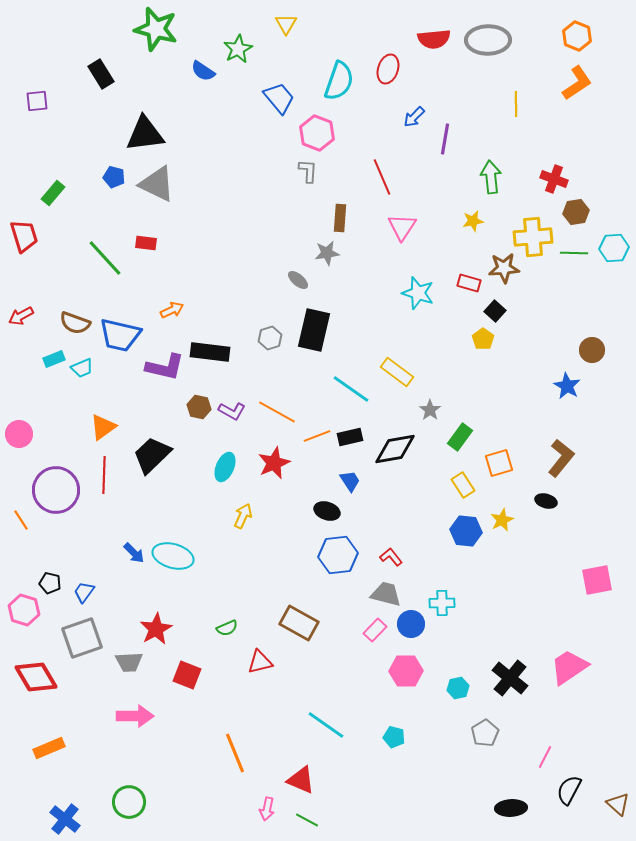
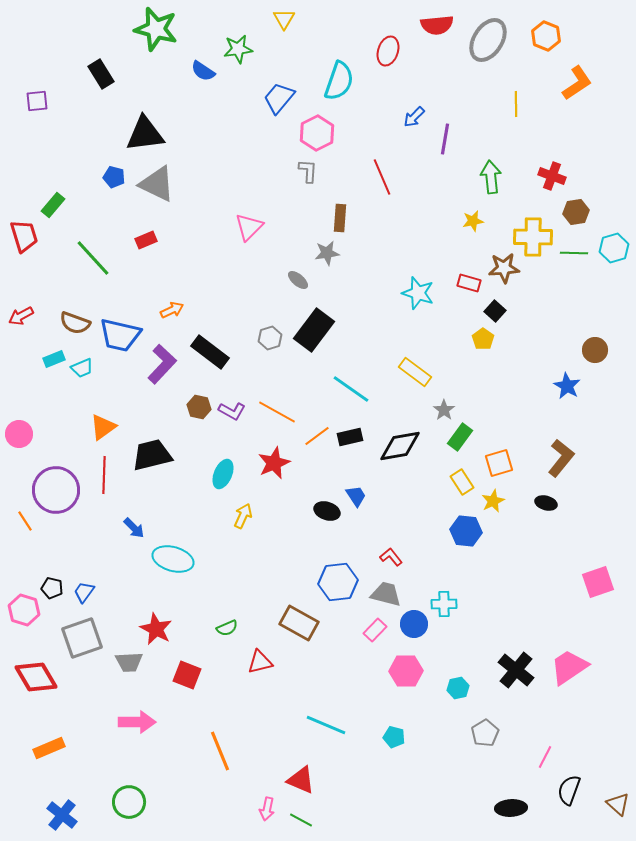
yellow triangle at (286, 24): moved 2 px left, 5 px up
orange hexagon at (577, 36): moved 31 px left
red semicircle at (434, 39): moved 3 px right, 14 px up
gray ellipse at (488, 40): rotated 57 degrees counterclockwise
green star at (238, 49): rotated 20 degrees clockwise
red ellipse at (388, 69): moved 18 px up
blue trapezoid at (279, 98): rotated 100 degrees counterclockwise
pink hexagon at (317, 133): rotated 12 degrees clockwise
red cross at (554, 179): moved 2 px left, 3 px up
green rectangle at (53, 193): moved 12 px down
pink triangle at (402, 227): moved 153 px left; rotated 12 degrees clockwise
yellow cross at (533, 237): rotated 6 degrees clockwise
red rectangle at (146, 243): moved 3 px up; rotated 30 degrees counterclockwise
cyan hexagon at (614, 248): rotated 12 degrees counterclockwise
green line at (105, 258): moved 12 px left
black rectangle at (314, 330): rotated 24 degrees clockwise
brown circle at (592, 350): moved 3 px right
black rectangle at (210, 352): rotated 30 degrees clockwise
purple L-shape at (165, 367): moved 3 px left, 3 px up; rotated 60 degrees counterclockwise
yellow rectangle at (397, 372): moved 18 px right
gray star at (430, 410): moved 14 px right
orange line at (317, 436): rotated 16 degrees counterclockwise
black diamond at (395, 449): moved 5 px right, 3 px up
black trapezoid at (152, 455): rotated 30 degrees clockwise
cyan ellipse at (225, 467): moved 2 px left, 7 px down
blue trapezoid at (350, 481): moved 6 px right, 15 px down
yellow rectangle at (463, 485): moved 1 px left, 3 px up
black ellipse at (546, 501): moved 2 px down
orange line at (21, 520): moved 4 px right, 1 px down
yellow star at (502, 520): moved 9 px left, 19 px up
blue arrow at (134, 553): moved 25 px up
blue hexagon at (338, 555): moved 27 px down
cyan ellipse at (173, 556): moved 3 px down
pink square at (597, 580): moved 1 px right, 2 px down; rotated 8 degrees counterclockwise
black pentagon at (50, 583): moved 2 px right, 5 px down
cyan cross at (442, 603): moved 2 px right, 1 px down
blue circle at (411, 624): moved 3 px right
red star at (156, 629): rotated 16 degrees counterclockwise
black cross at (510, 678): moved 6 px right, 8 px up
pink arrow at (135, 716): moved 2 px right, 6 px down
cyan line at (326, 725): rotated 12 degrees counterclockwise
orange line at (235, 753): moved 15 px left, 2 px up
black semicircle at (569, 790): rotated 8 degrees counterclockwise
blue cross at (65, 819): moved 3 px left, 4 px up
green line at (307, 820): moved 6 px left
